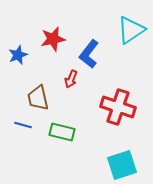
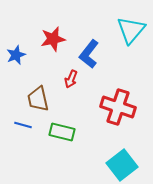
cyan triangle: rotated 16 degrees counterclockwise
blue star: moved 2 px left
brown trapezoid: moved 1 px down
cyan square: rotated 20 degrees counterclockwise
